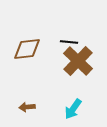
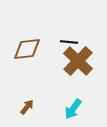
brown arrow: rotated 133 degrees clockwise
